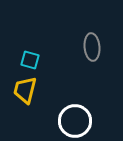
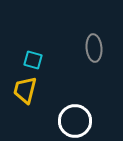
gray ellipse: moved 2 px right, 1 px down
cyan square: moved 3 px right
